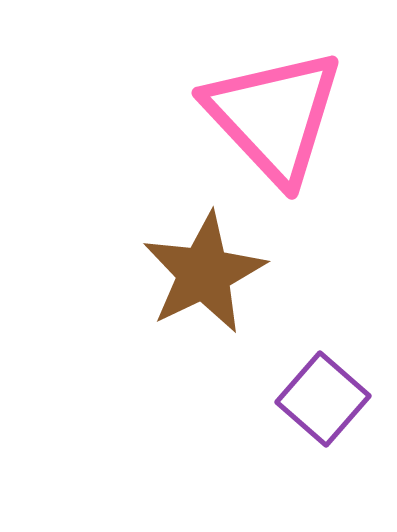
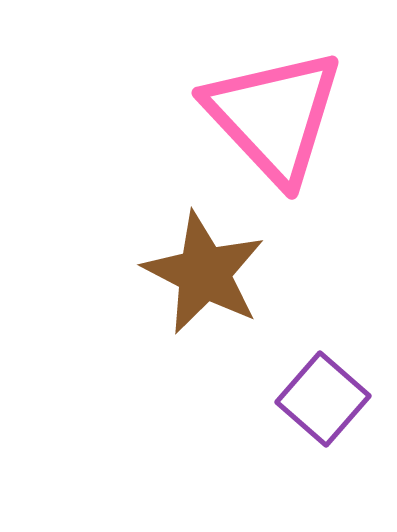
brown star: rotated 19 degrees counterclockwise
